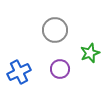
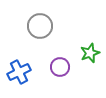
gray circle: moved 15 px left, 4 px up
purple circle: moved 2 px up
